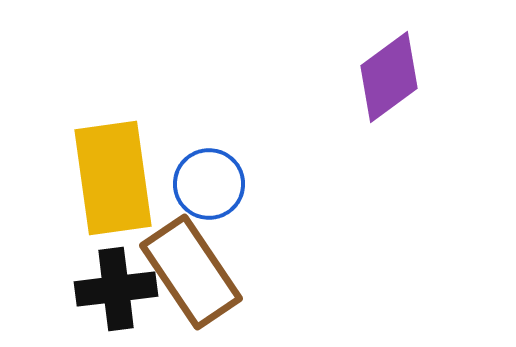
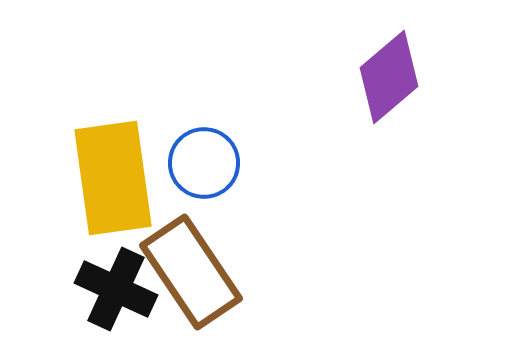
purple diamond: rotated 4 degrees counterclockwise
blue circle: moved 5 px left, 21 px up
black cross: rotated 32 degrees clockwise
